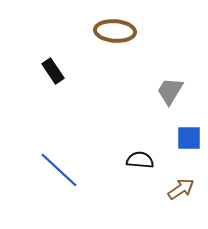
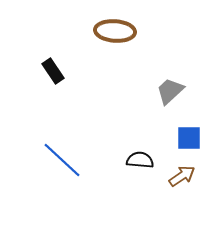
gray trapezoid: rotated 16 degrees clockwise
blue line: moved 3 px right, 10 px up
brown arrow: moved 1 px right, 13 px up
